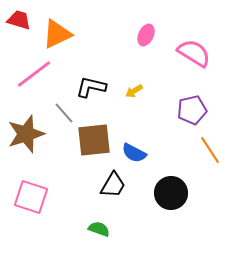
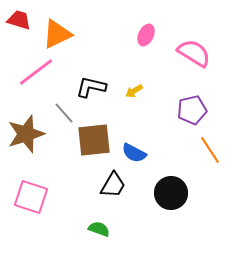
pink line: moved 2 px right, 2 px up
